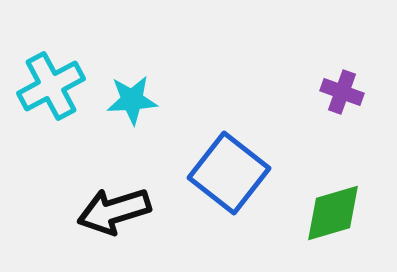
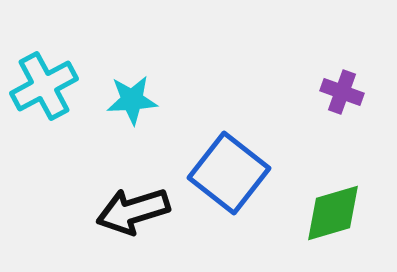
cyan cross: moved 7 px left
black arrow: moved 19 px right
